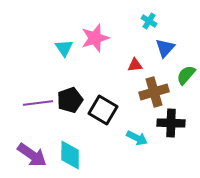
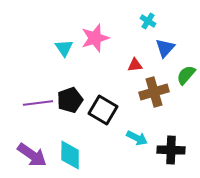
cyan cross: moved 1 px left
black cross: moved 27 px down
